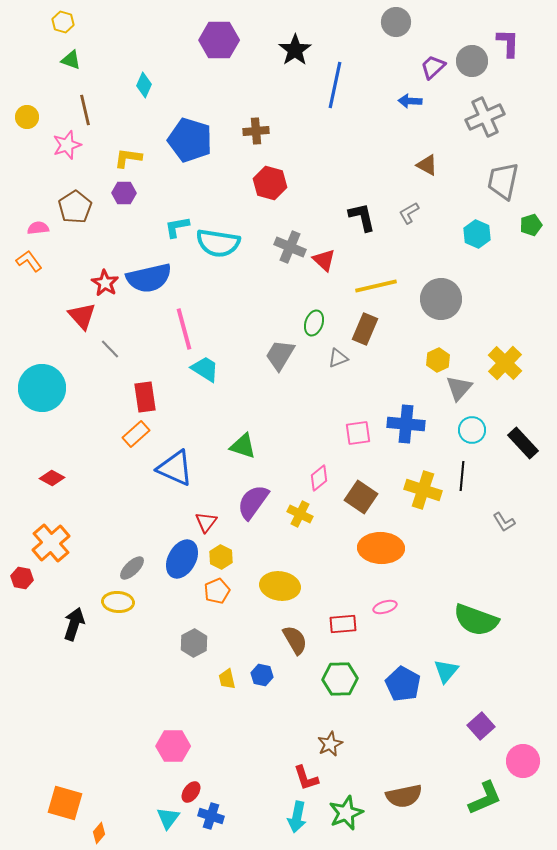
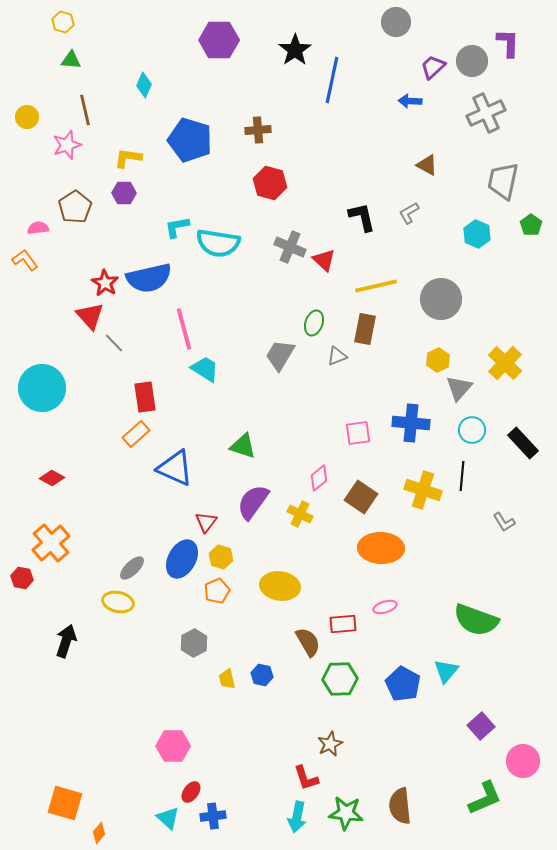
green triangle at (71, 60): rotated 15 degrees counterclockwise
blue line at (335, 85): moved 3 px left, 5 px up
gray cross at (485, 117): moved 1 px right, 4 px up
brown cross at (256, 131): moved 2 px right, 1 px up
green pentagon at (531, 225): rotated 20 degrees counterclockwise
orange L-shape at (29, 261): moved 4 px left, 1 px up
red triangle at (82, 316): moved 8 px right
brown rectangle at (365, 329): rotated 12 degrees counterclockwise
gray line at (110, 349): moved 4 px right, 6 px up
gray triangle at (338, 358): moved 1 px left, 2 px up
blue cross at (406, 424): moved 5 px right, 1 px up
yellow hexagon at (221, 557): rotated 10 degrees counterclockwise
yellow ellipse at (118, 602): rotated 8 degrees clockwise
black arrow at (74, 624): moved 8 px left, 17 px down
brown semicircle at (295, 640): moved 13 px right, 2 px down
brown semicircle at (404, 796): moved 4 px left, 10 px down; rotated 96 degrees clockwise
green star at (346, 813): rotated 28 degrees clockwise
blue cross at (211, 816): moved 2 px right; rotated 25 degrees counterclockwise
cyan triangle at (168, 818): rotated 25 degrees counterclockwise
